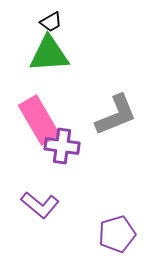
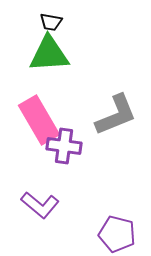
black trapezoid: rotated 40 degrees clockwise
purple cross: moved 2 px right
purple pentagon: rotated 30 degrees clockwise
